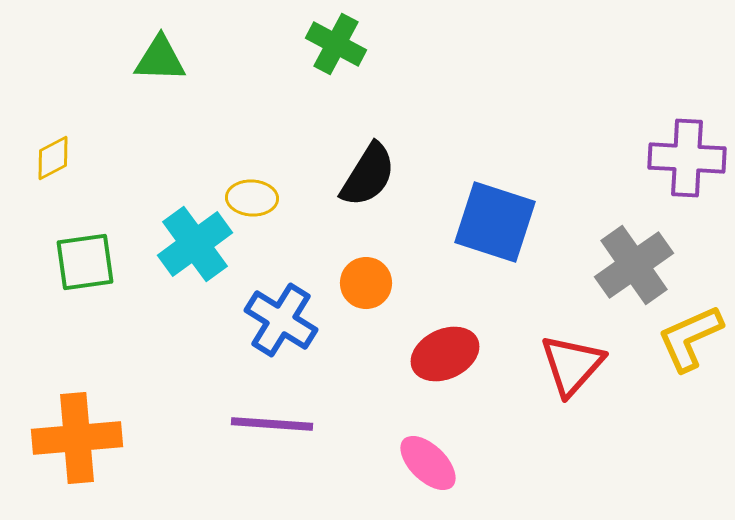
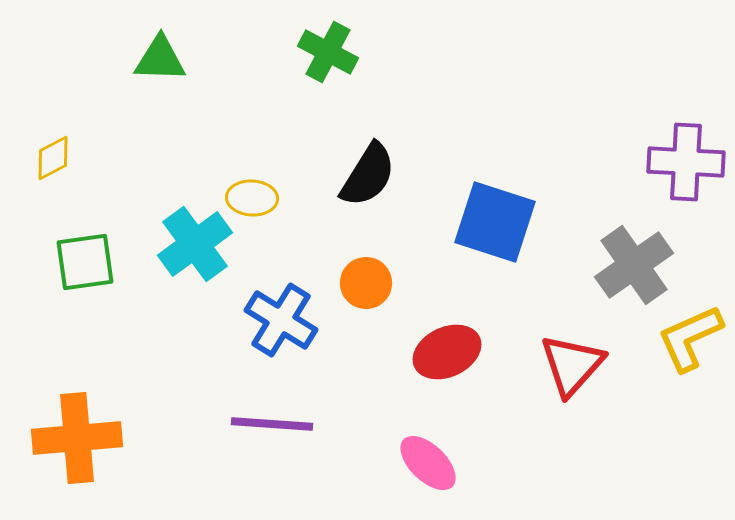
green cross: moved 8 px left, 8 px down
purple cross: moved 1 px left, 4 px down
red ellipse: moved 2 px right, 2 px up
